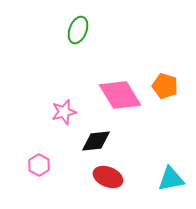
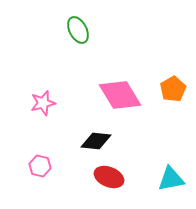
green ellipse: rotated 48 degrees counterclockwise
orange pentagon: moved 8 px right, 3 px down; rotated 25 degrees clockwise
pink star: moved 21 px left, 9 px up
black diamond: rotated 12 degrees clockwise
pink hexagon: moved 1 px right, 1 px down; rotated 15 degrees counterclockwise
red ellipse: moved 1 px right
